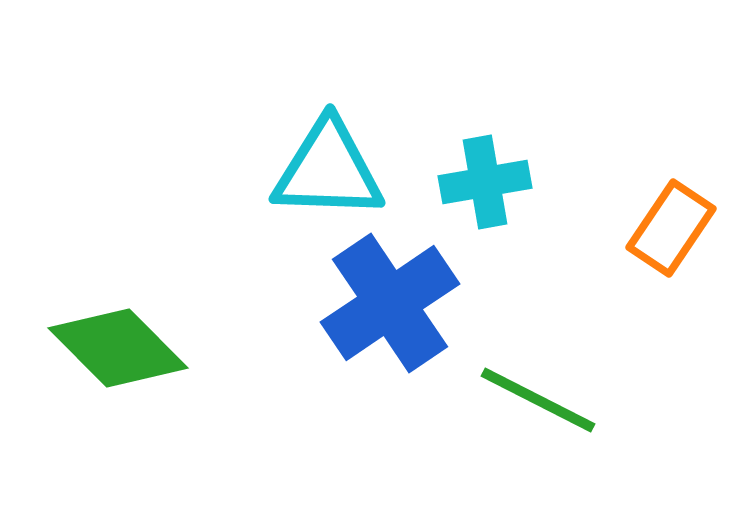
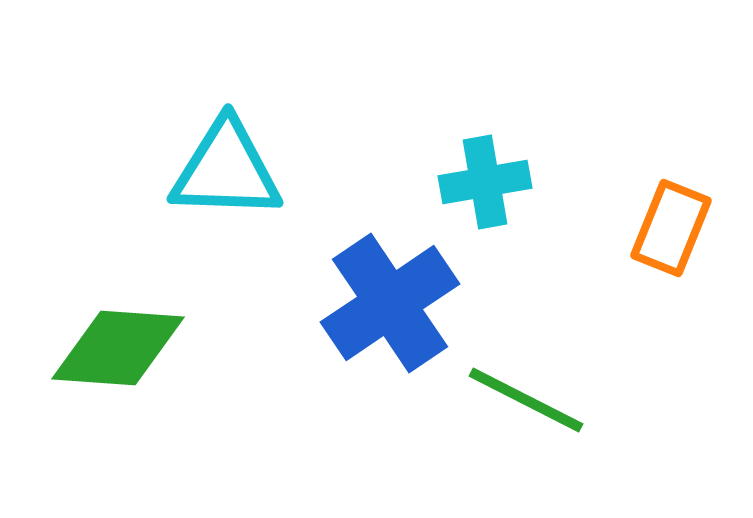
cyan triangle: moved 102 px left
orange rectangle: rotated 12 degrees counterclockwise
green diamond: rotated 41 degrees counterclockwise
green line: moved 12 px left
